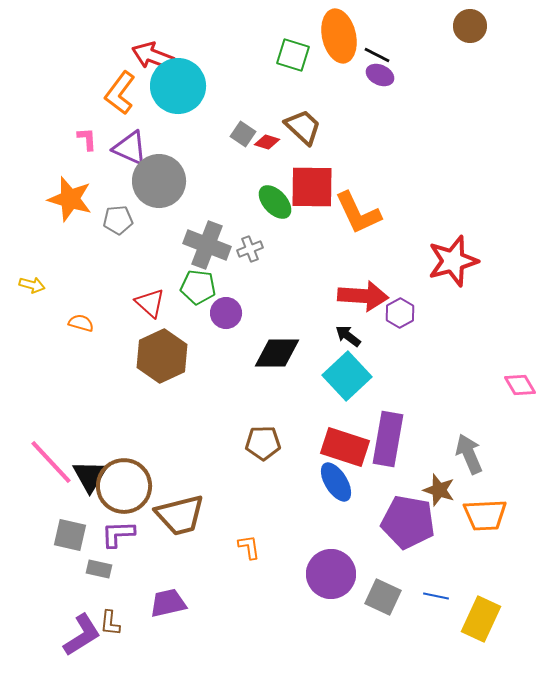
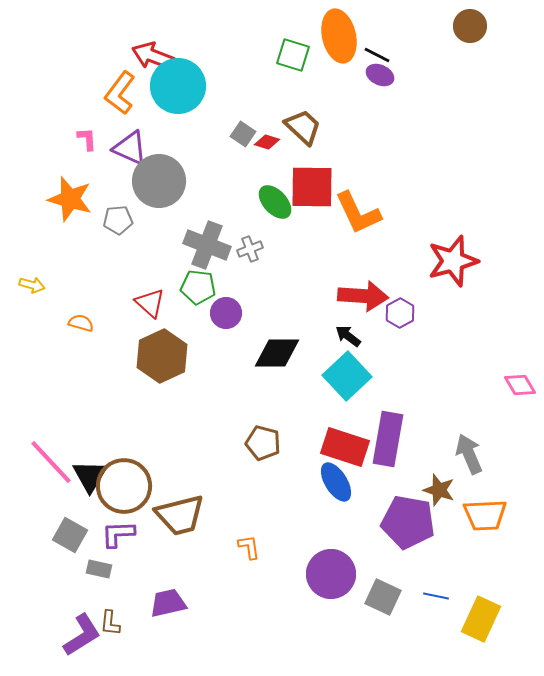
brown pentagon at (263, 443): rotated 16 degrees clockwise
gray square at (70, 535): rotated 16 degrees clockwise
